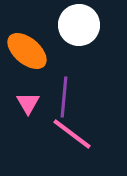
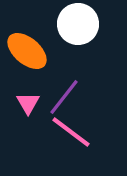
white circle: moved 1 px left, 1 px up
purple line: rotated 33 degrees clockwise
pink line: moved 1 px left, 2 px up
